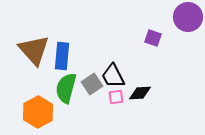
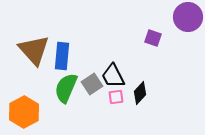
green semicircle: rotated 8 degrees clockwise
black diamond: rotated 45 degrees counterclockwise
orange hexagon: moved 14 px left
